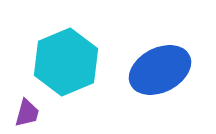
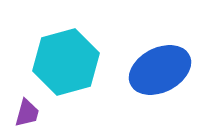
cyan hexagon: rotated 8 degrees clockwise
